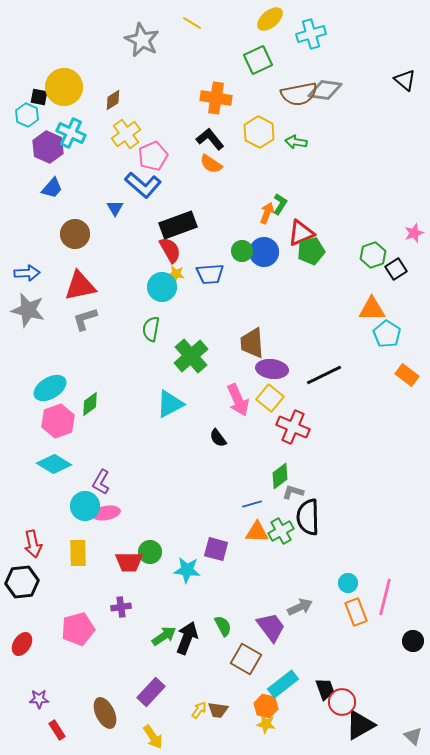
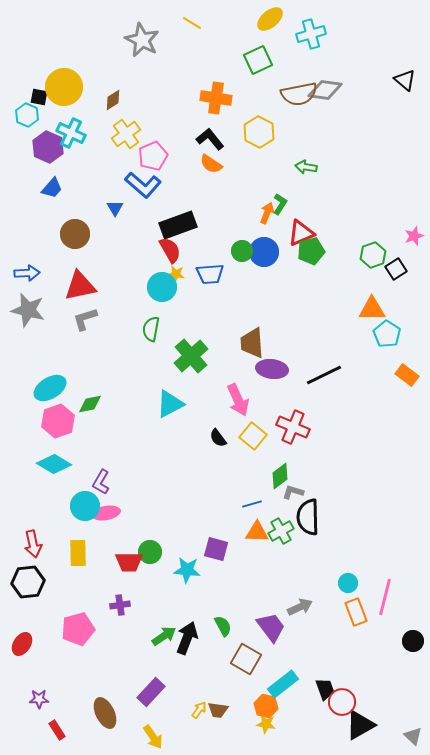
green arrow at (296, 142): moved 10 px right, 25 px down
pink star at (414, 233): moved 3 px down
yellow square at (270, 398): moved 17 px left, 38 px down
green diamond at (90, 404): rotated 25 degrees clockwise
black hexagon at (22, 582): moved 6 px right
purple cross at (121, 607): moved 1 px left, 2 px up
